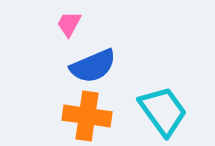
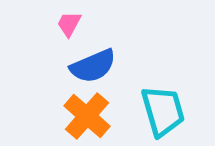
cyan trapezoid: rotated 20 degrees clockwise
orange cross: rotated 33 degrees clockwise
